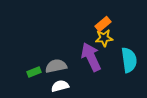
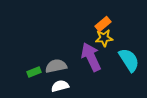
cyan semicircle: rotated 25 degrees counterclockwise
